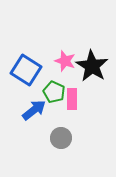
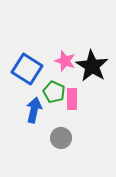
blue square: moved 1 px right, 1 px up
blue arrow: rotated 40 degrees counterclockwise
